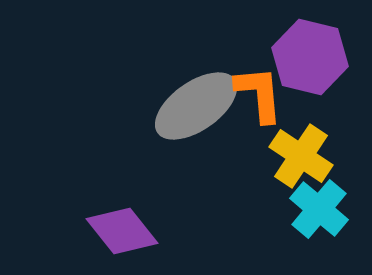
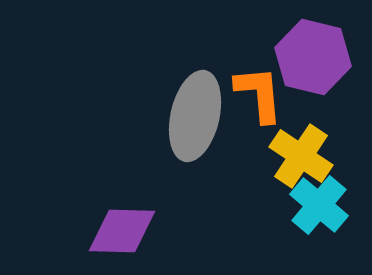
purple hexagon: moved 3 px right
gray ellipse: moved 1 px left, 10 px down; rotated 42 degrees counterclockwise
cyan cross: moved 4 px up
purple diamond: rotated 50 degrees counterclockwise
